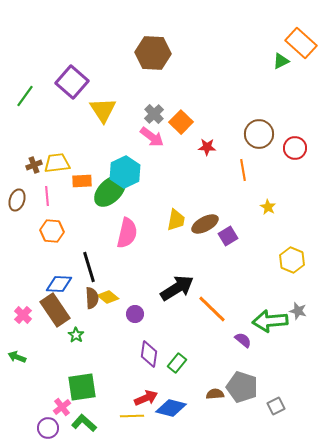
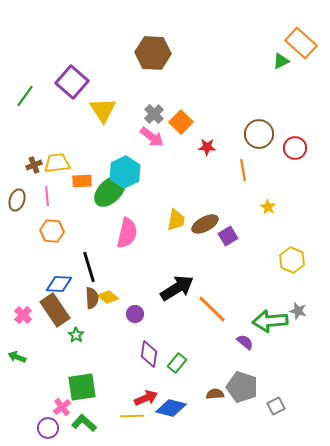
purple semicircle at (243, 340): moved 2 px right, 2 px down
